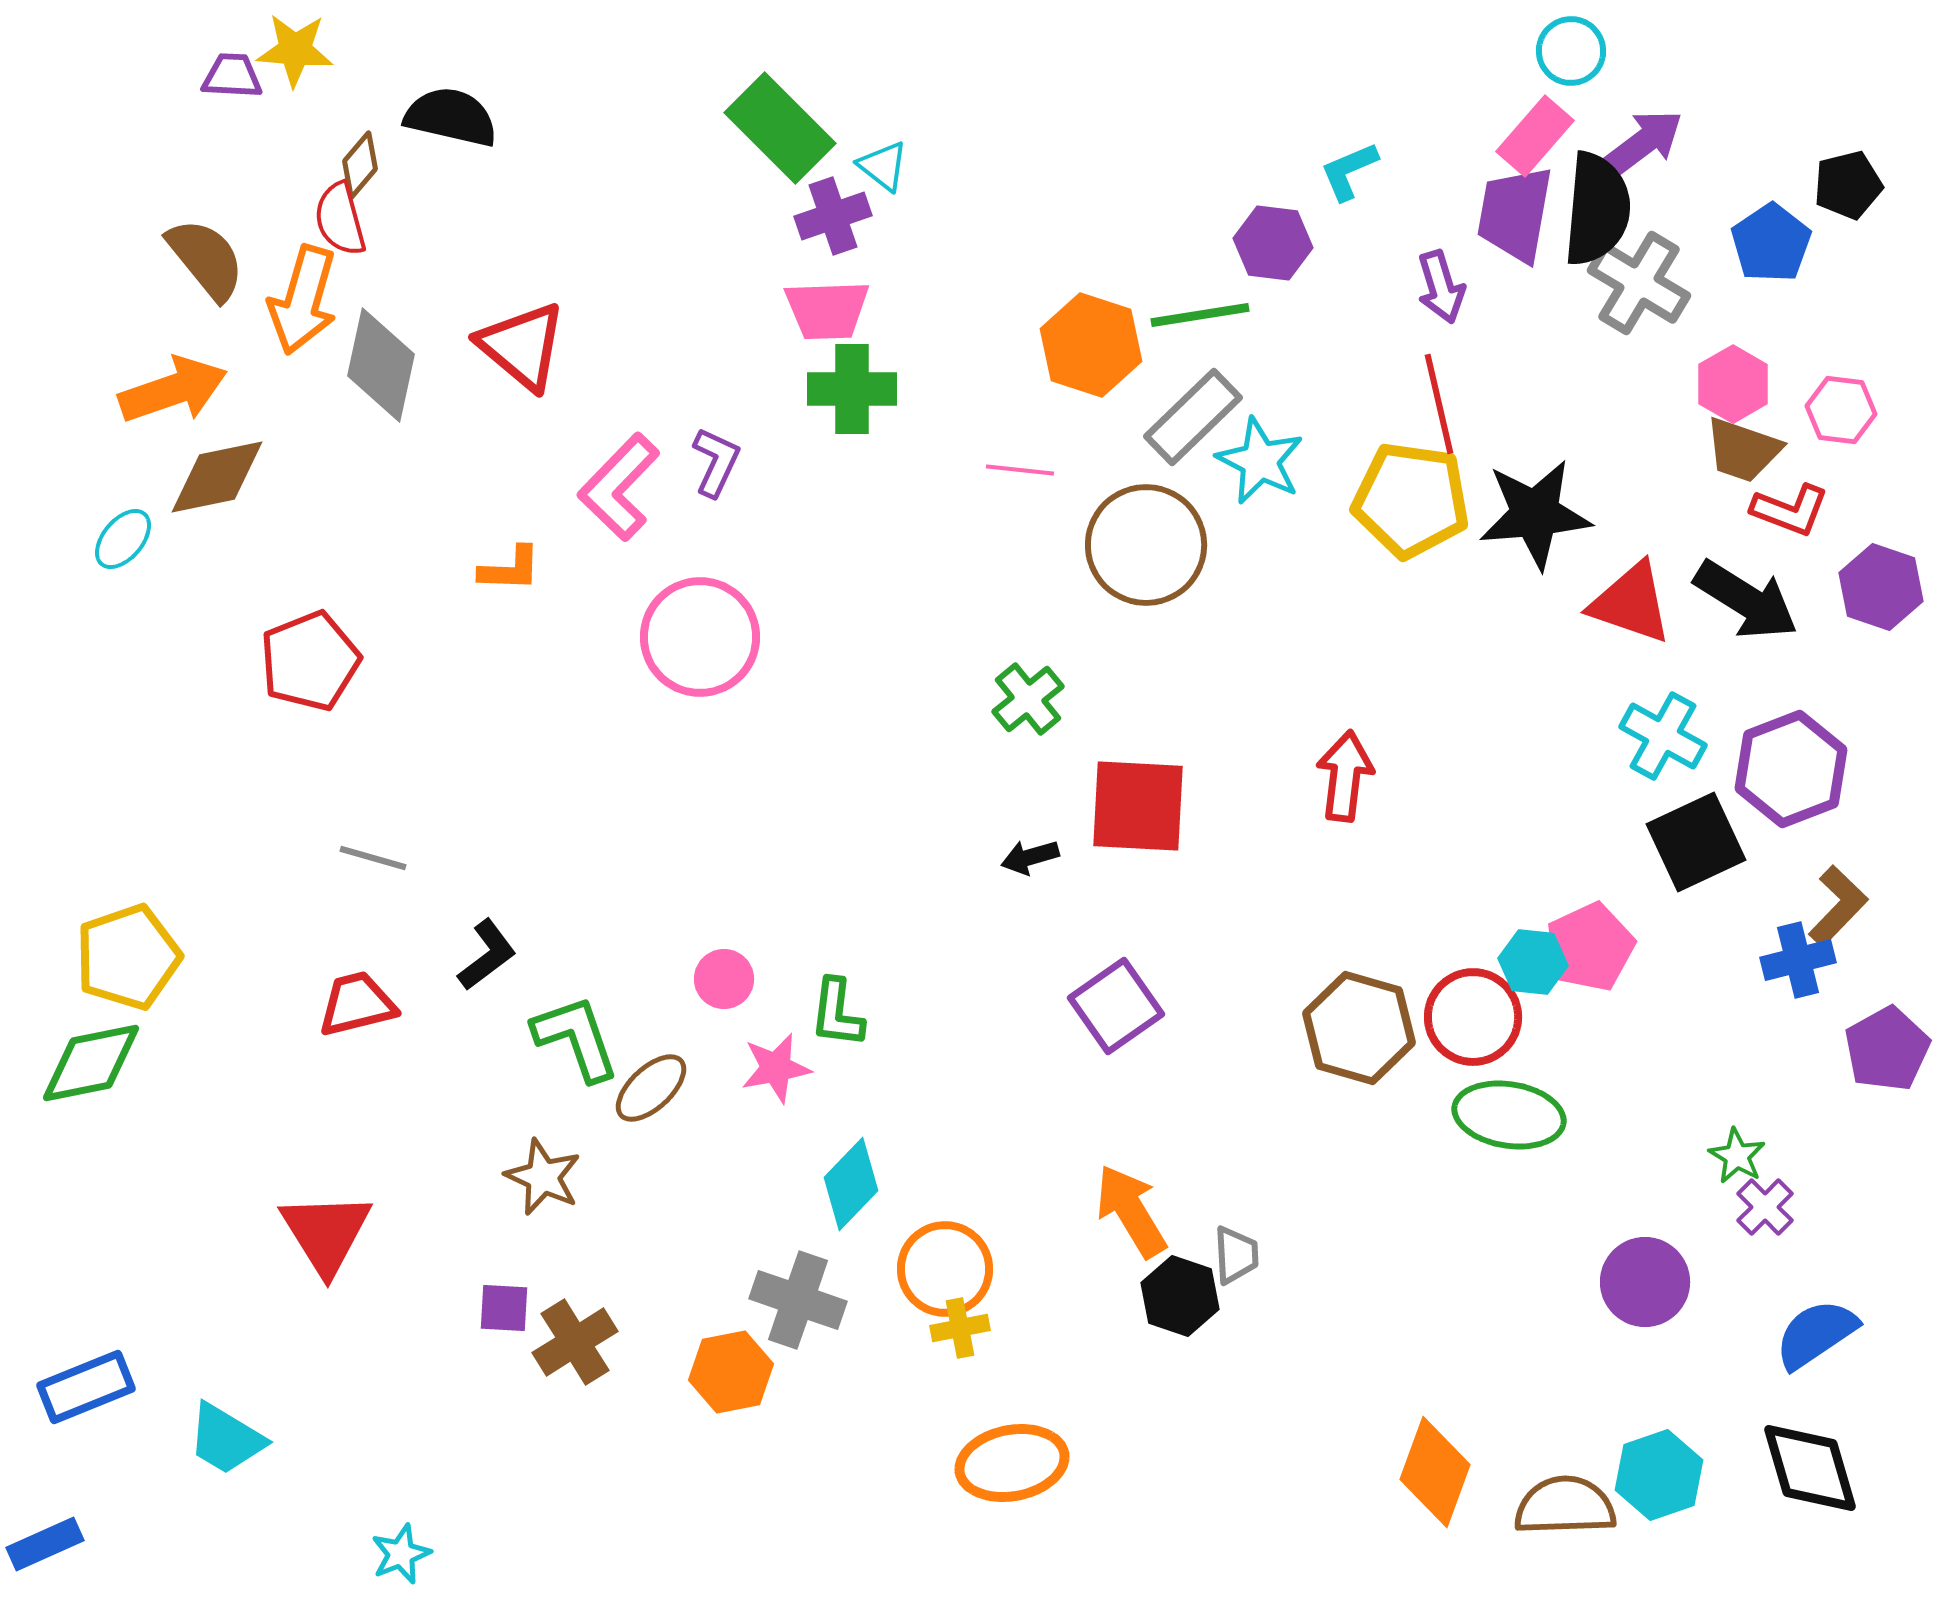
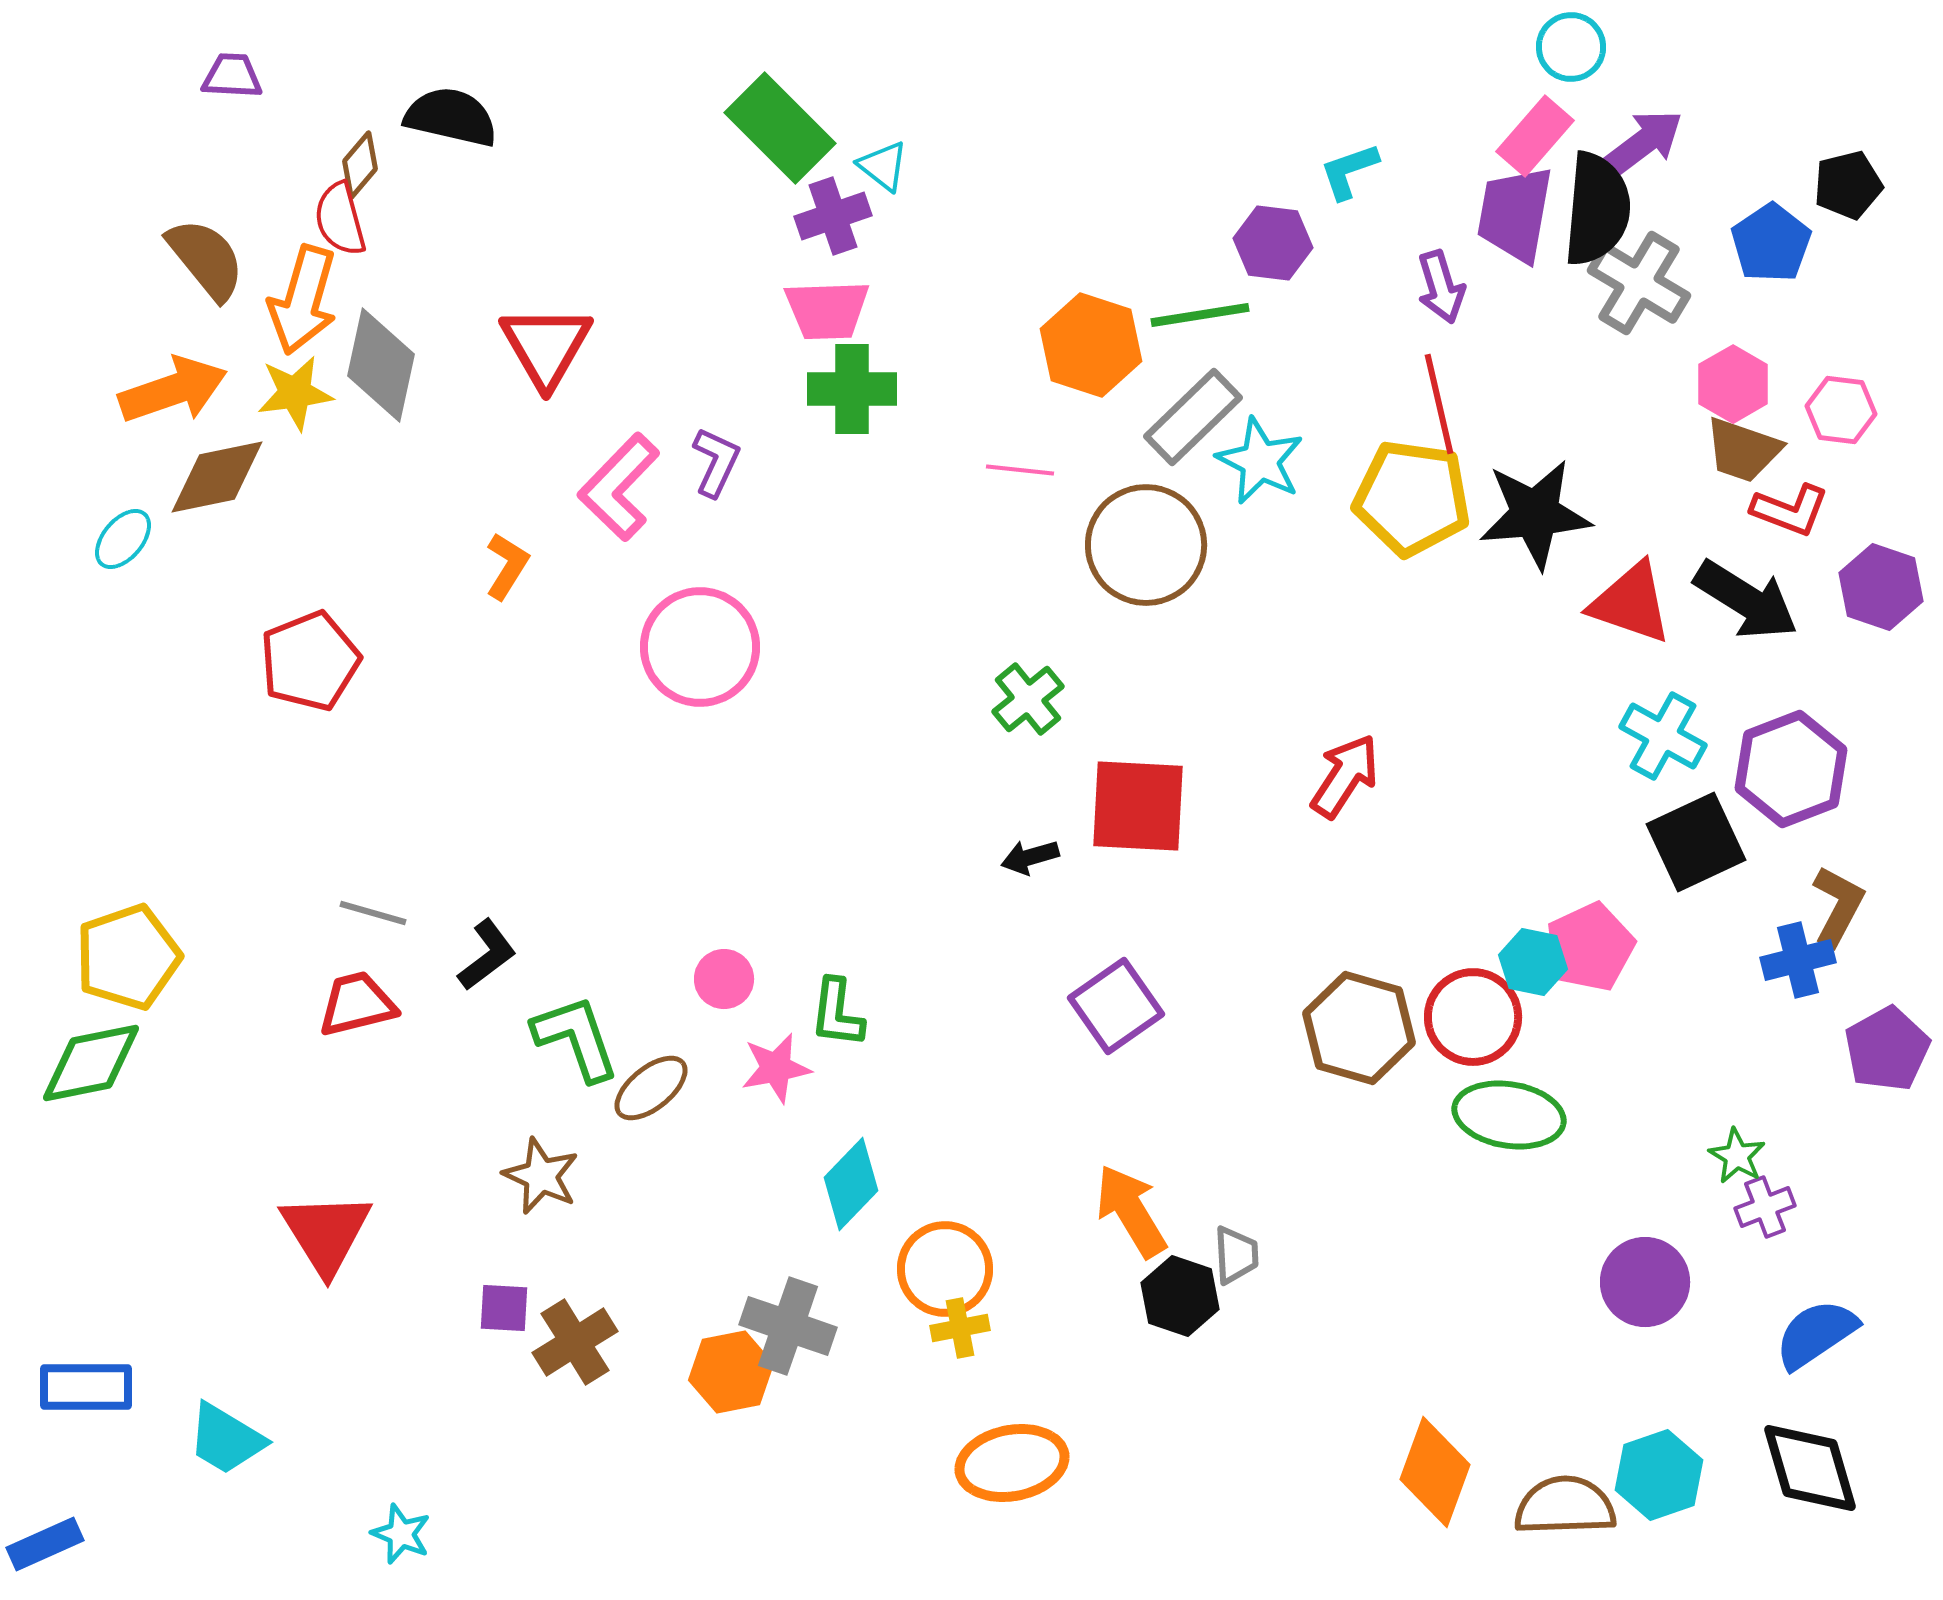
yellow star at (295, 50): moved 343 px down; rotated 12 degrees counterclockwise
cyan circle at (1571, 51): moved 4 px up
cyan L-shape at (1349, 171): rotated 4 degrees clockwise
red triangle at (522, 346): moved 24 px right; rotated 20 degrees clockwise
yellow pentagon at (1411, 500): moved 1 px right, 2 px up
orange L-shape at (510, 569): moved 3 px left, 3 px up; rotated 60 degrees counterclockwise
pink circle at (700, 637): moved 10 px down
red arrow at (1345, 776): rotated 26 degrees clockwise
gray line at (373, 858): moved 55 px down
brown L-shape at (1838, 906): rotated 16 degrees counterclockwise
cyan hexagon at (1533, 962): rotated 6 degrees clockwise
brown ellipse at (651, 1088): rotated 4 degrees clockwise
brown star at (543, 1177): moved 2 px left, 1 px up
purple cross at (1765, 1207): rotated 24 degrees clockwise
gray cross at (798, 1300): moved 10 px left, 26 px down
blue rectangle at (86, 1387): rotated 22 degrees clockwise
cyan star at (401, 1554): moved 20 px up; rotated 28 degrees counterclockwise
